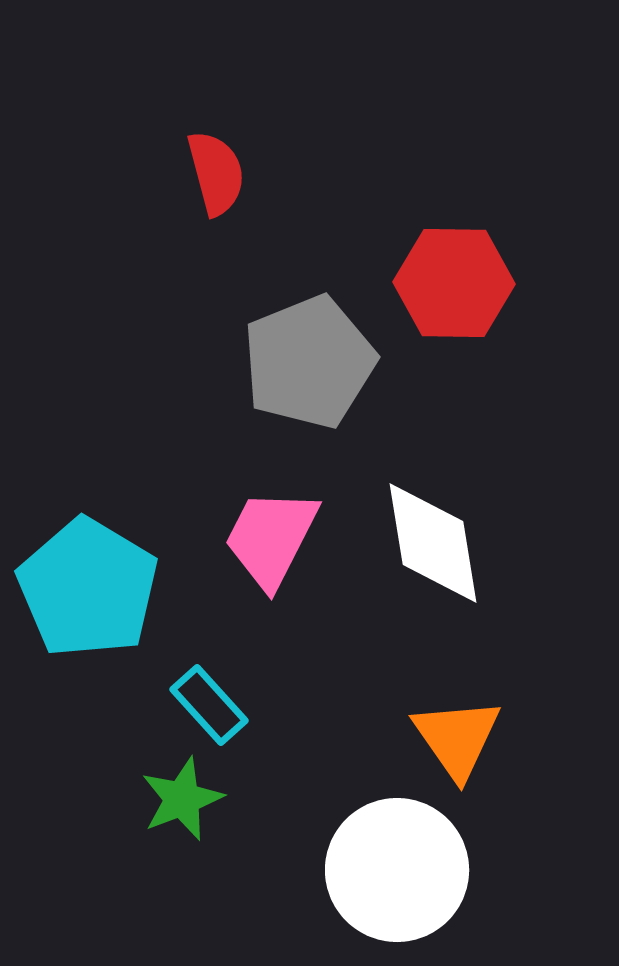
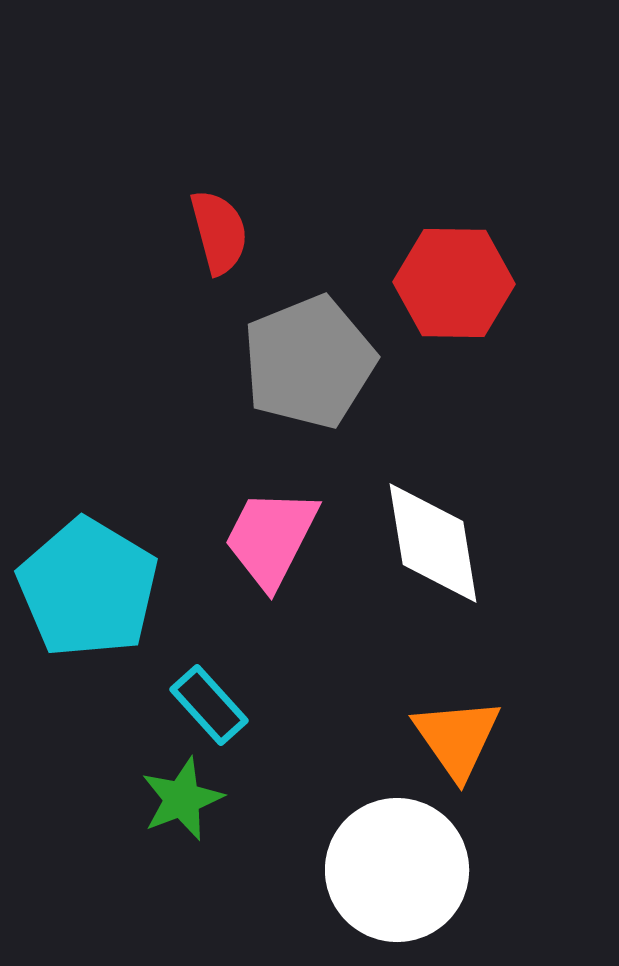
red semicircle: moved 3 px right, 59 px down
